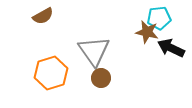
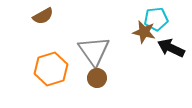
cyan pentagon: moved 3 px left, 1 px down
brown star: moved 3 px left
orange hexagon: moved 4 px up
brown circle: moved 4 px left
